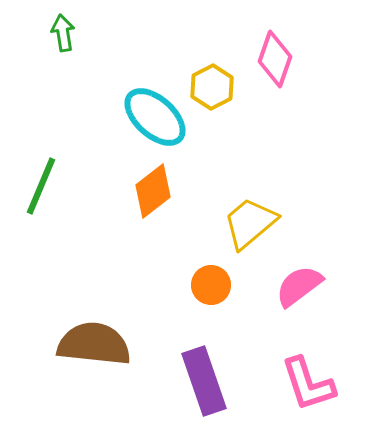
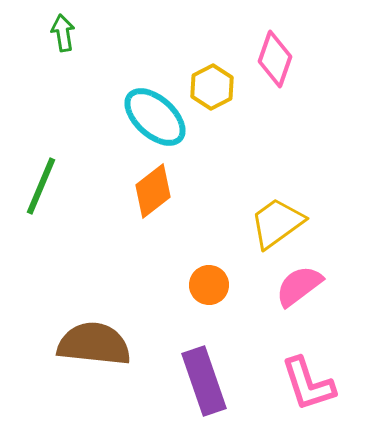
yellow trapezoid: moved 27 px right; rotated 4 degrees clockwise
orange circle: moved 2 px left
